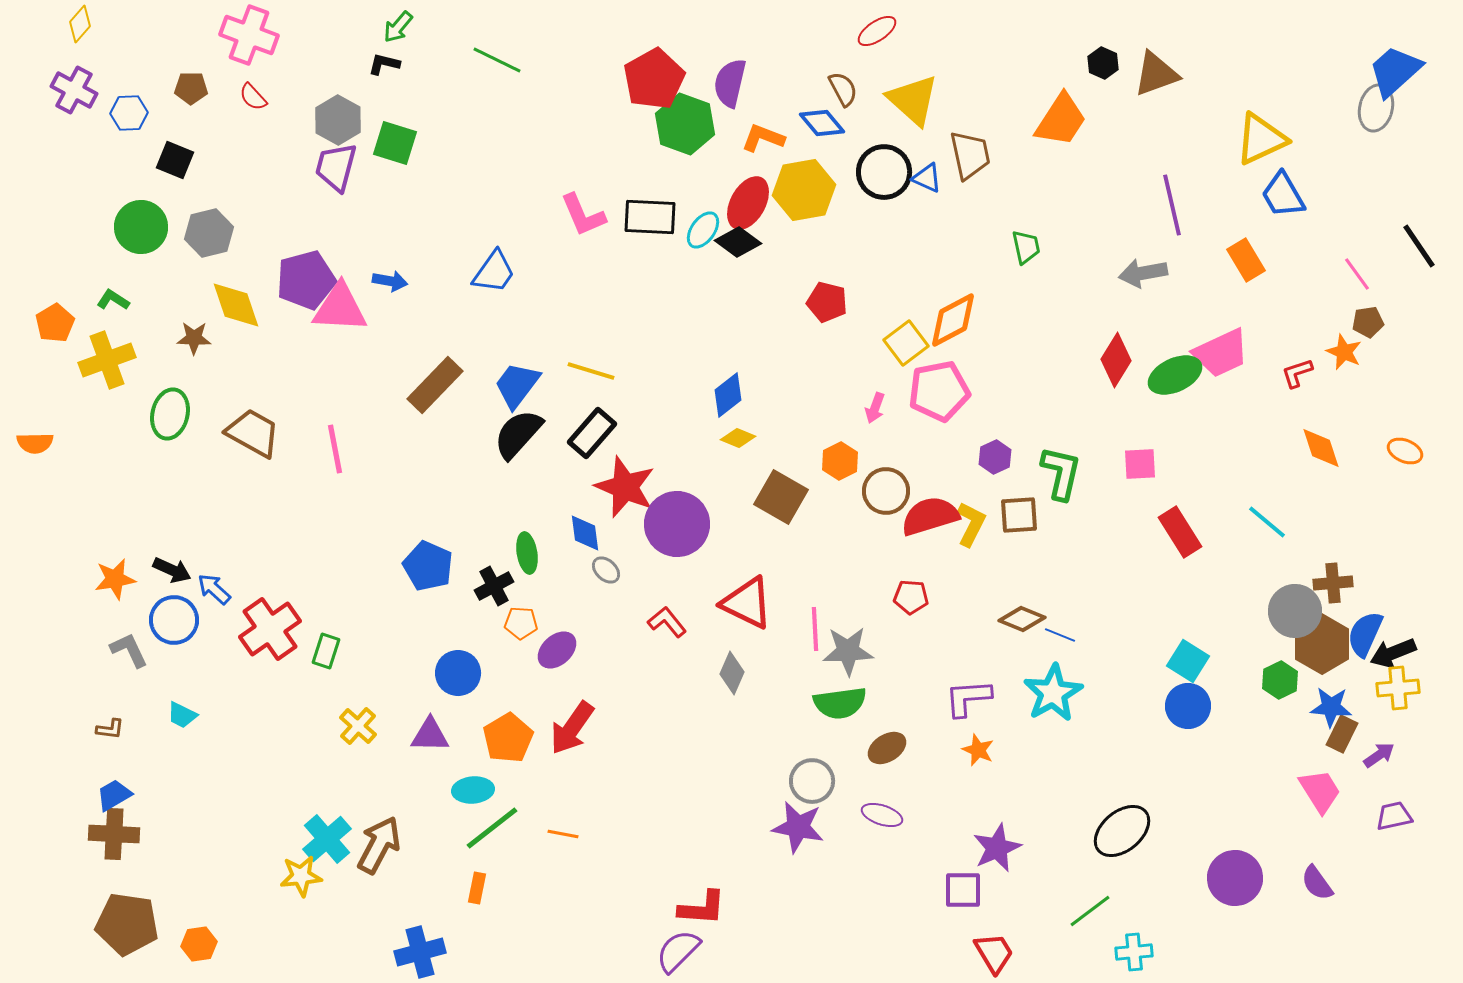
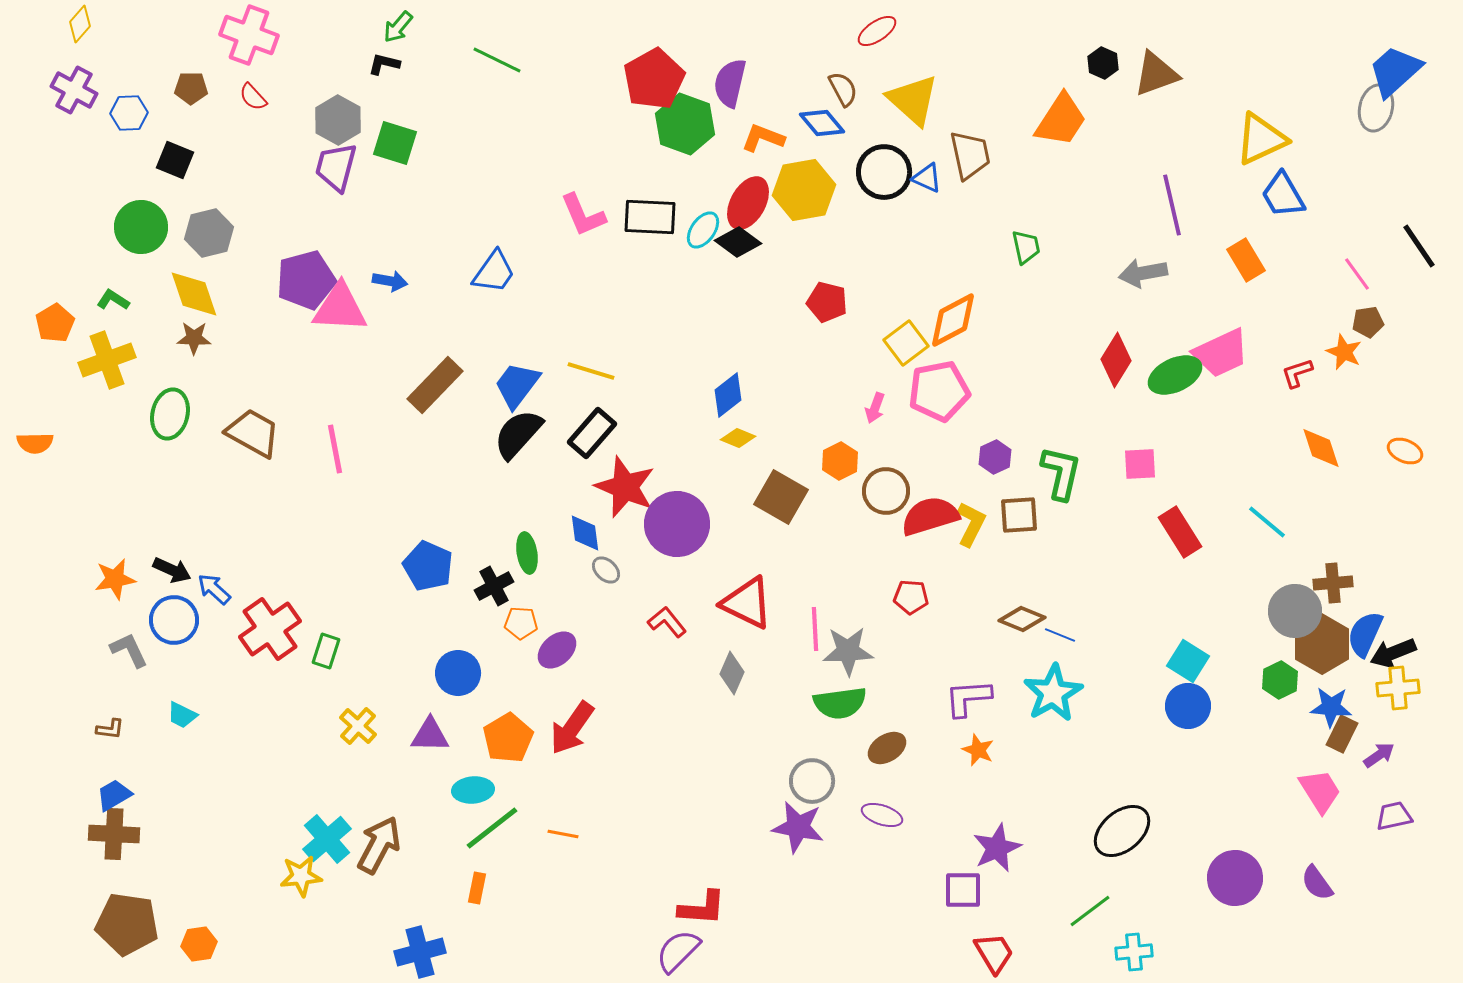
yellow diamond at (236, 305): moved 42 px left, 11 px up
